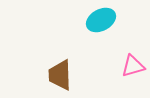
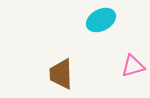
brown trapezoid: moved 1 px right, 1 px up
